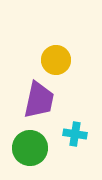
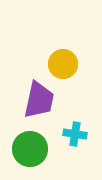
yellow circle: moved 7 px right, 4 px down
green circle: moved 1 px down
